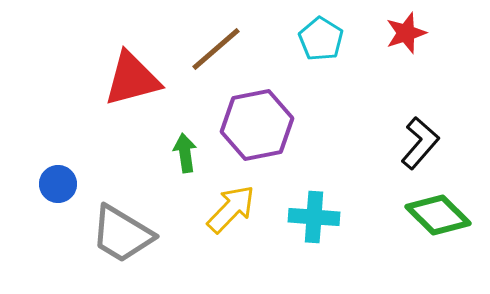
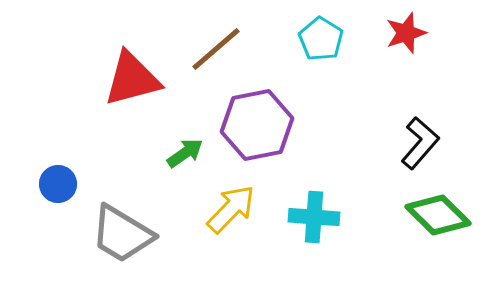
green arrow: rotated 63 degrees clockwise
